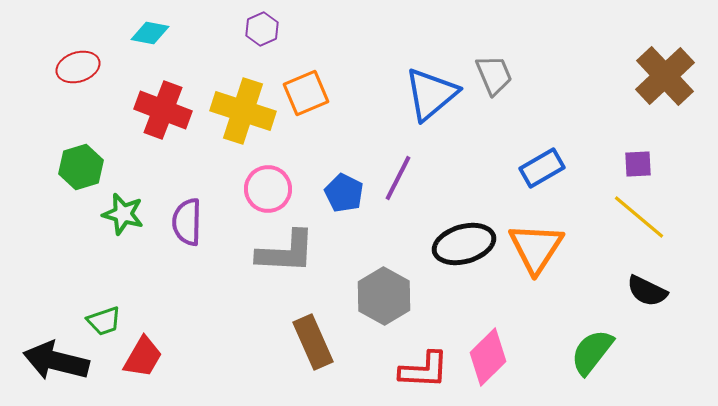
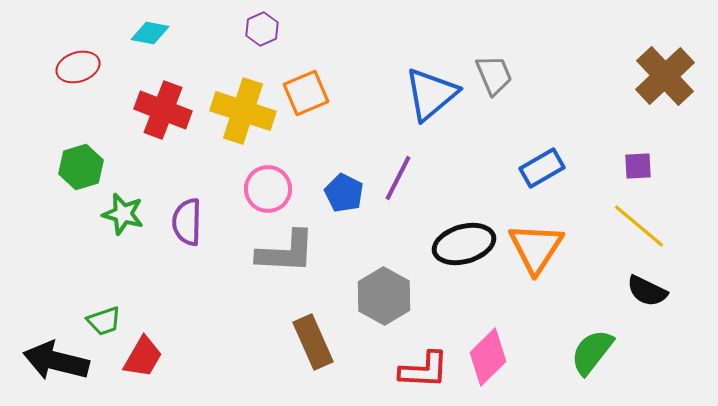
purple square: moved 2 px down
yellow line: moved 9 px down
